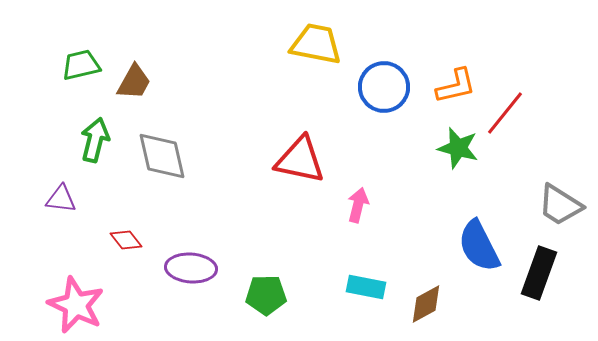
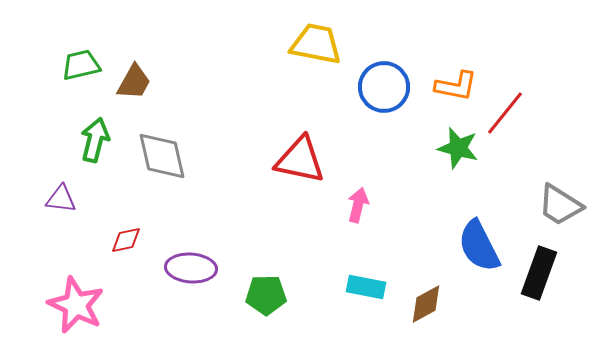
orange L-shape: rotated 24 degrees clockwise
red diamond: rotated 64 degrees counterclockwise
